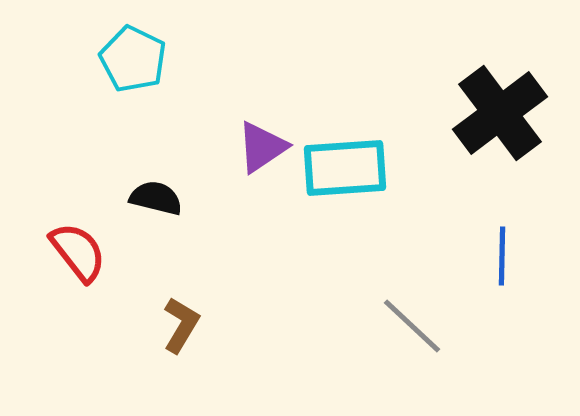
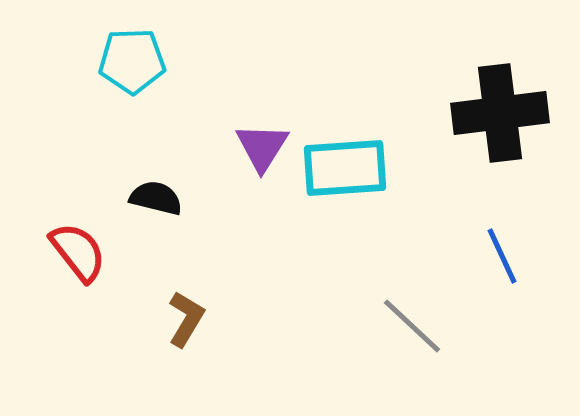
cyan pentagon: moved 1 px left, 2 px down; rotated 28 degrees counterclockwise
black cross: rotated 30 degrees clockwise
purple triangle: rotated 24 degrees counterclockwise
blue line: rotated 26 degrees counterclockwise
brown L-shape: moved 5 px right, 6 px up
